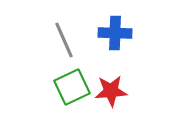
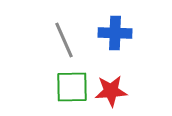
green square: rotated 24 degrees clockwise
